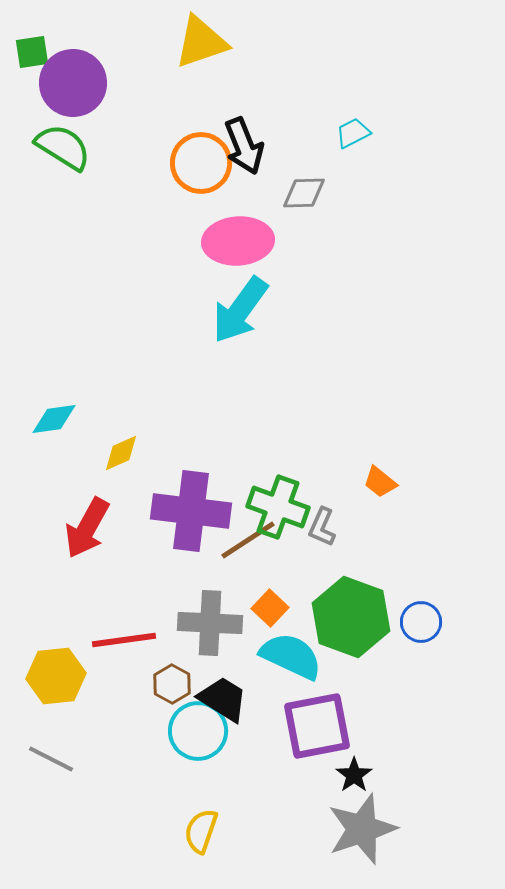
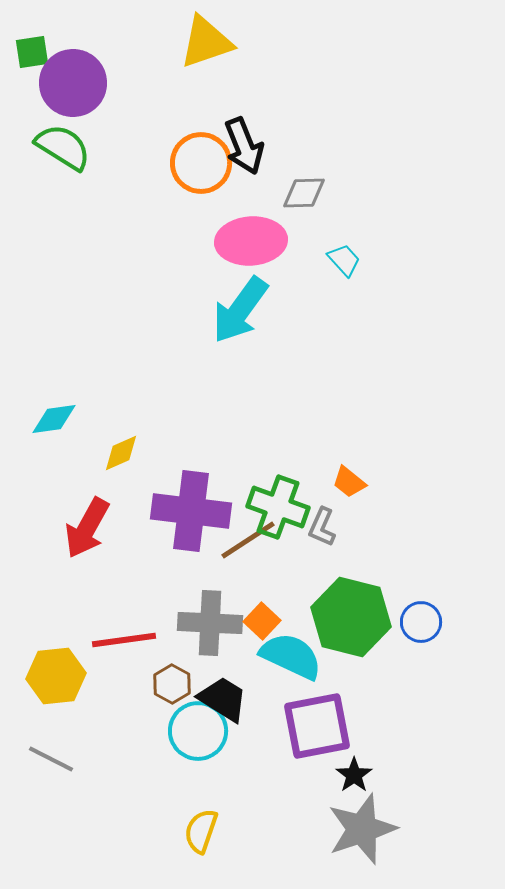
yellow triangle: moved 5 px right
cyan trapezoid: moved 9 px left, 127 px down; rotated 75 degrees clockwise
pink ellipse: moved 13 px right
orange trapezoid: moved 31 px left
orange square: moved 8 px left, 13 px down
green hexagon: rotated 6 degrees counterclockwise
